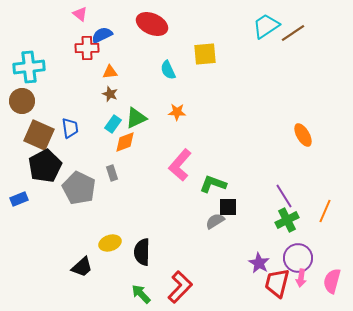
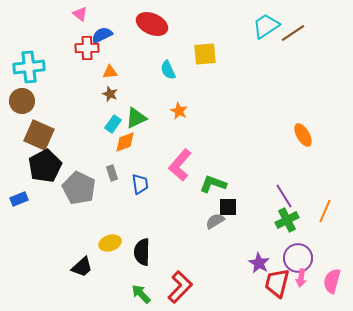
orange star: moved 2 px right, 1 px up; rotated 24 degrees clockwise
blue trapezoid: moved 70 px right, 56 px down
